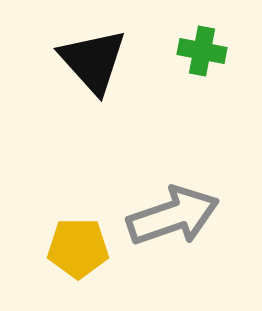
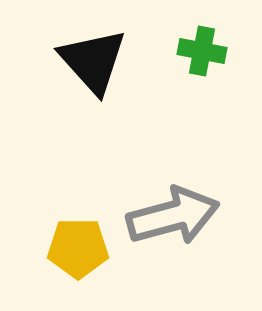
gray arrow: rotated 4 degrees clockwise
